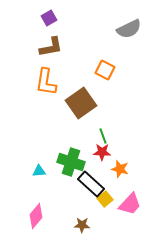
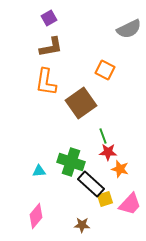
red star: moved 6 px right
yellow square: rotated 21 degrees clockwise
